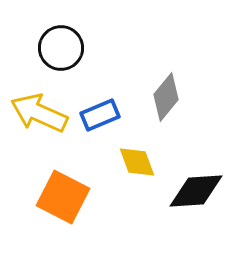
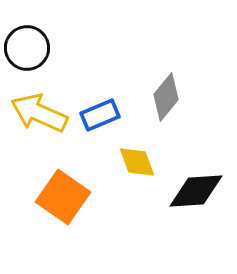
black circle: moved 34 px left
orange square: rotated 8 degrees clockwise
